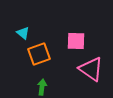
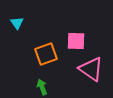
cyan triangle: moved 6 px left, 10 px up; rotated 16 degrees clockwise
orange square: moved 7 px right
green arrow: rotated 28 degrees counterclockwise
